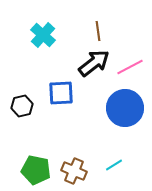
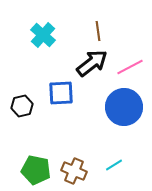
black arrow: moved 2 px left
blue circle: moved 1 px left, 1 px up
